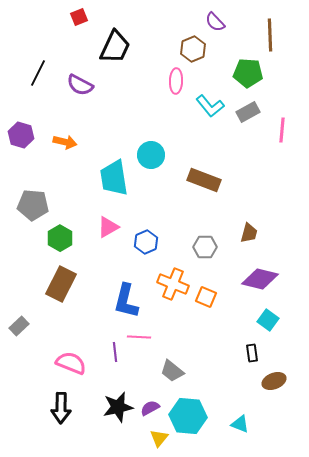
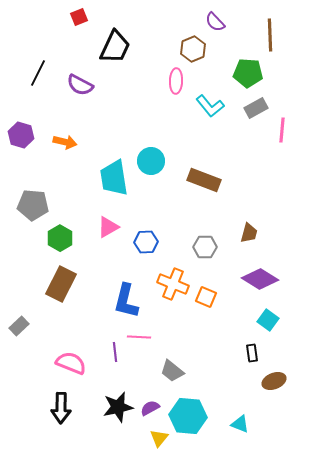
gray rectangle at (248, 112): moved 8 px right, 4 px up
cyan circle at (151, 155): moved 6 px down
blue hexagon at (146, 242): rotated 20 degrees clockwise
purple diamond at (260, 279): rotated 18 degrees clockwise
